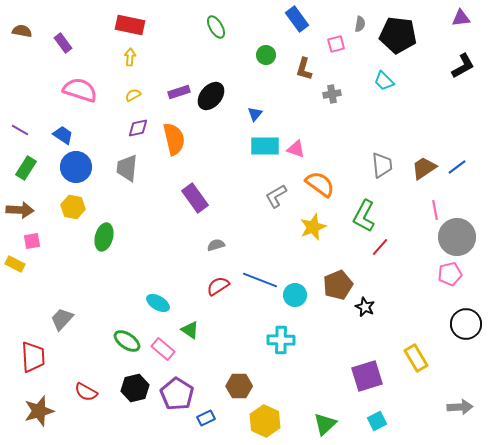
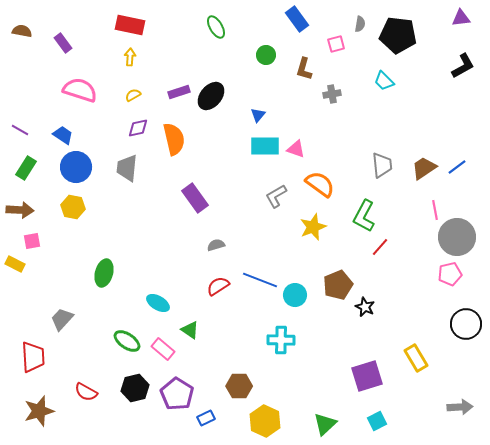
blue triangle at (255, 114): moved 3 px right, 1 px down
green ellipse at (104, 237): moved 36 px down
